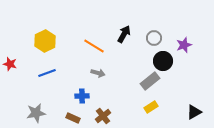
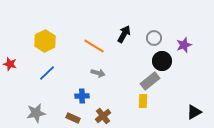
black circle: moved 1 px left
blue line: rotated 24 degrees counterclockwise
yellow rectangle: moved 8 px left, 6 px up; rotated 56 degrees counterclockwise
